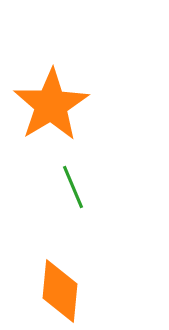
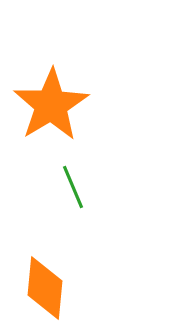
orange diamond: moved 15 px left, 3 px up
